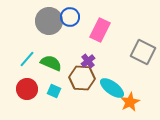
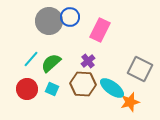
gray square: moved 3 px left, 17 px down
cyan line: moved 4 px right
green semicircle: rotated 65 degrees counterclockwise
brown hexagon: moved 1 px right, 6 px down
cyan square: moved 2 px left, 2 px up
orange star: rotated 12 degrees clockwise
